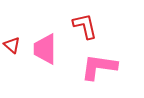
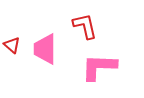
pink L-shape: rotated 6 degrees counterclockwise
